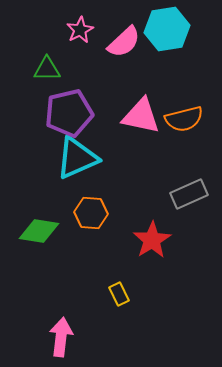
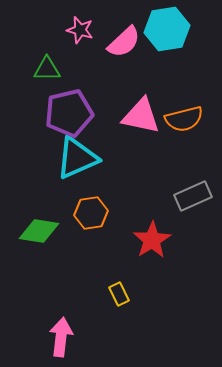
pink star: rotated 28 degrees counterclockwise
gray rectangle: moved 4 px right, 2 px down
orange hexagon: rotated 12 degrees counterclockwise
